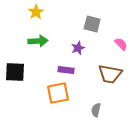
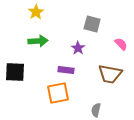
purple star: rotated 16 degrees counterclockwise
